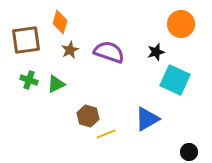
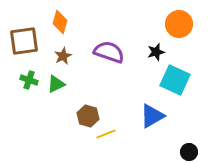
orange circle: moved 2 px left
brown square: moved 2 px left, 1 px down
brown star: moved 7 px left, 6 px down
blue triangle: moved 5 px right, 3 px up
